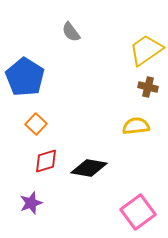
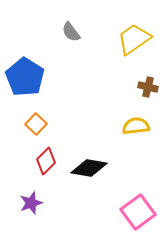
yellow trapezoid: moved 12 px left, 11 px up
red diamond: rotated 28 degrees counterclockwise
